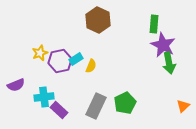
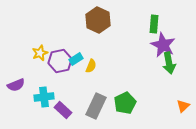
purple rectangle: moved 4 px right
